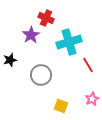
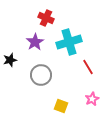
purple star: moved 4 px right, 7 px down
red line: moved 2 px down
